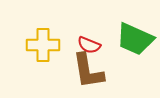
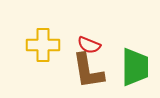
green trapezoid: moved 28 px down; rotated 114 degrees counterclockwise
